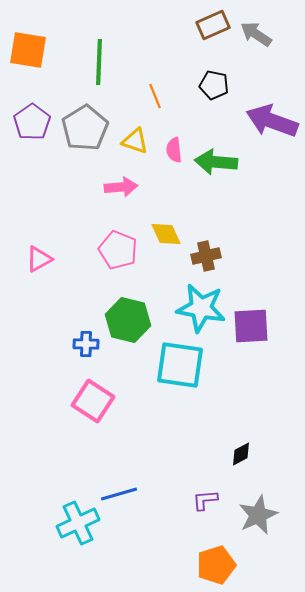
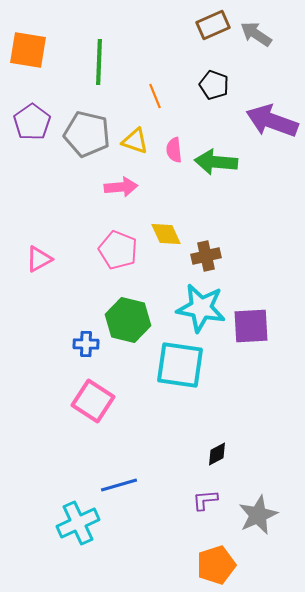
black pentagon: rotated 8 degrees clockwise
gray pentagon: moved 2 px right, 6 px down; rotated 27 degrees counterclockwise
black diamond: moved 24 px left
blue line: moved 9 px up
